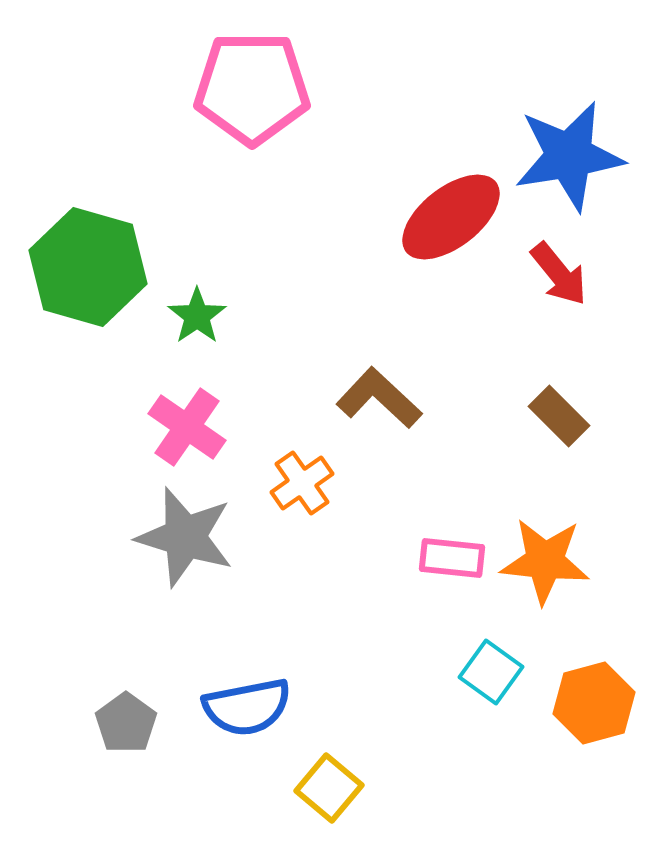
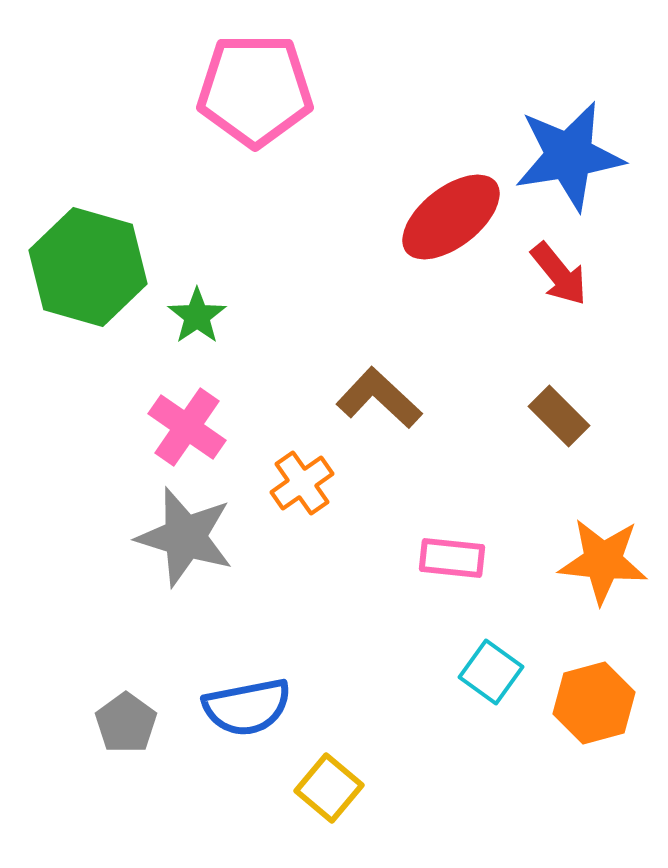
pink pentagon: moved 3 px right, 2 px down
orange star: moved 58 px right
